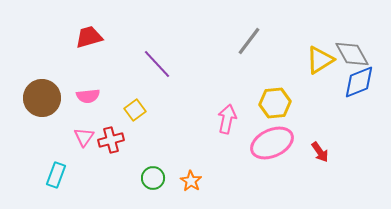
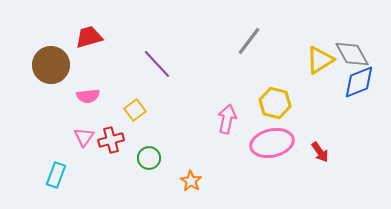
brown circle: moved 9 px right, 33 px up
yellow hexagon: rotated 20 degrees clockwise
pink ellipse: rotated 12 degrees clockwise
green circle: moved 4 px left, 20 px up
